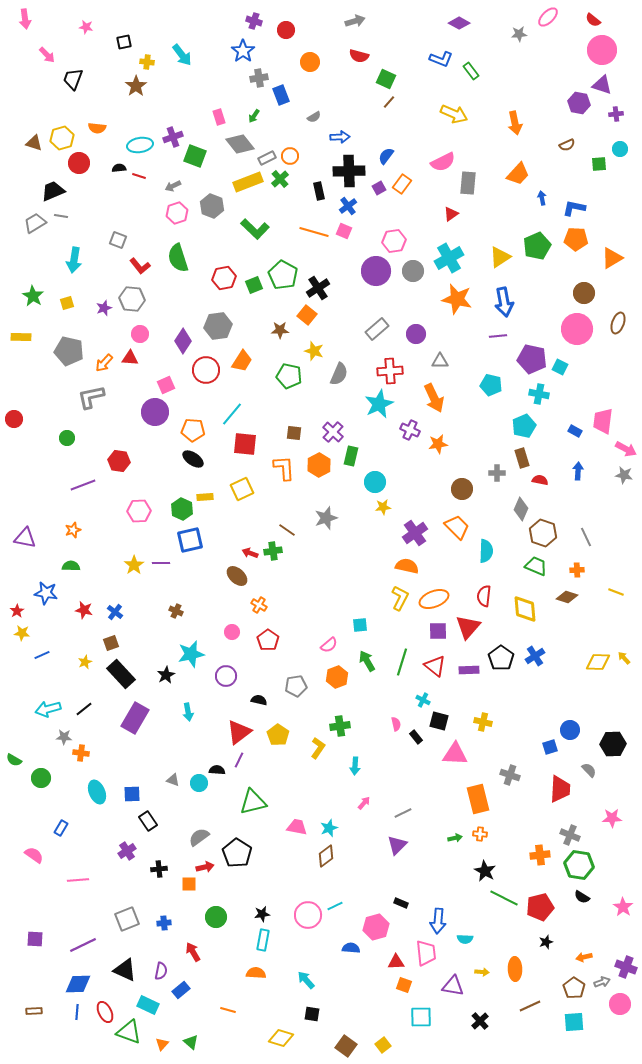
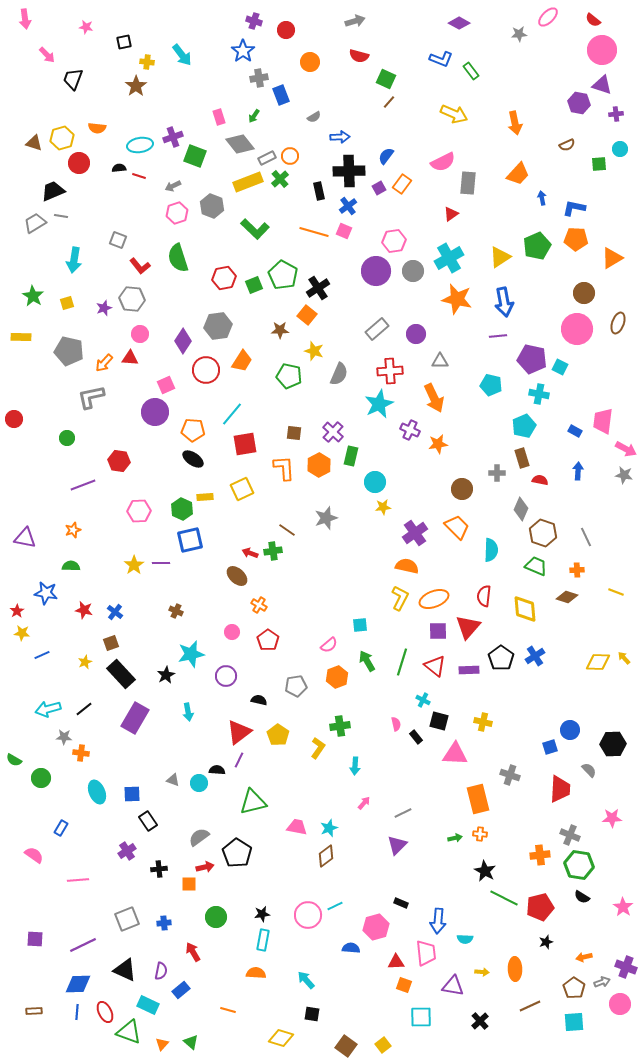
red square at (245, 444): rotated 15 degrees counterclockwise
cyan semicircle at (486, 551): moved 5 px right, 1 px up
